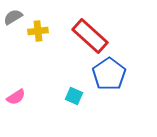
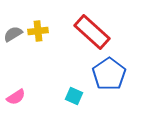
gray semicircle: moved 17 px down
red rectangle: moved 2 px right, 4 px up
